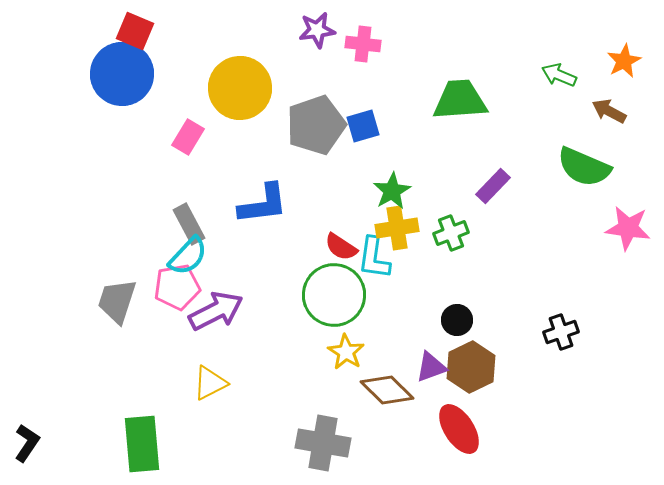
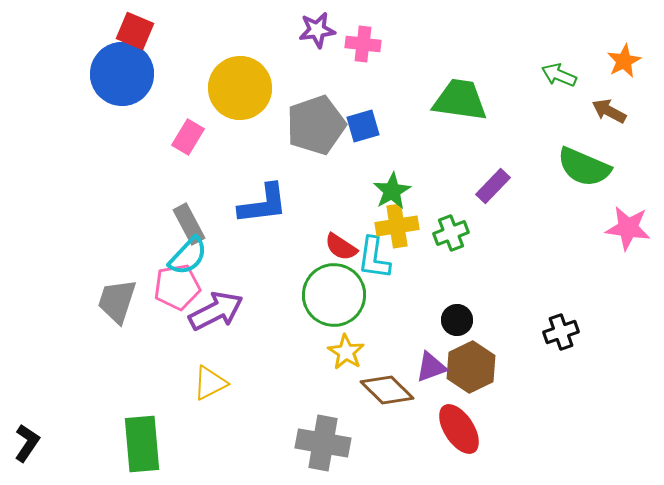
green trapezoid: rotated 12 degrees clockwise
yellow cross: moved 2 px up
